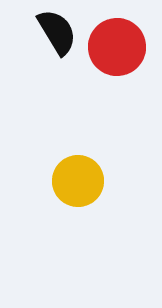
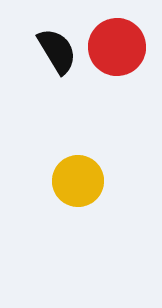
black semicircle: moved 19 px down
